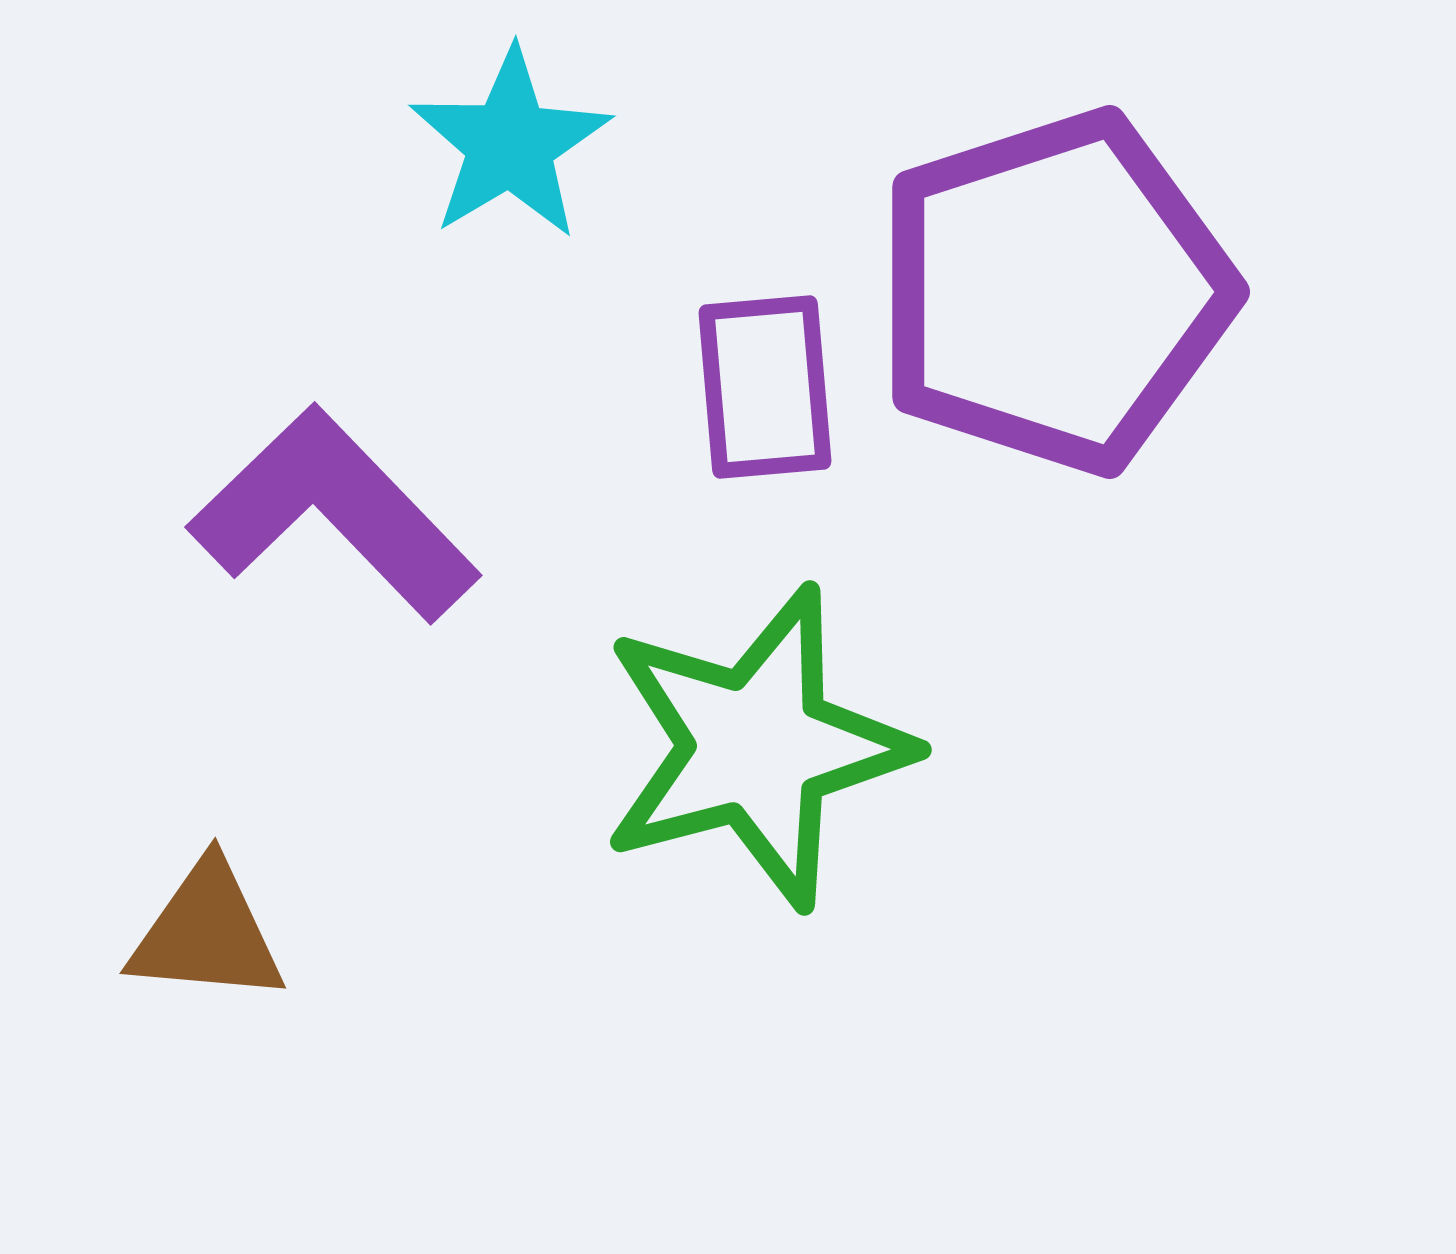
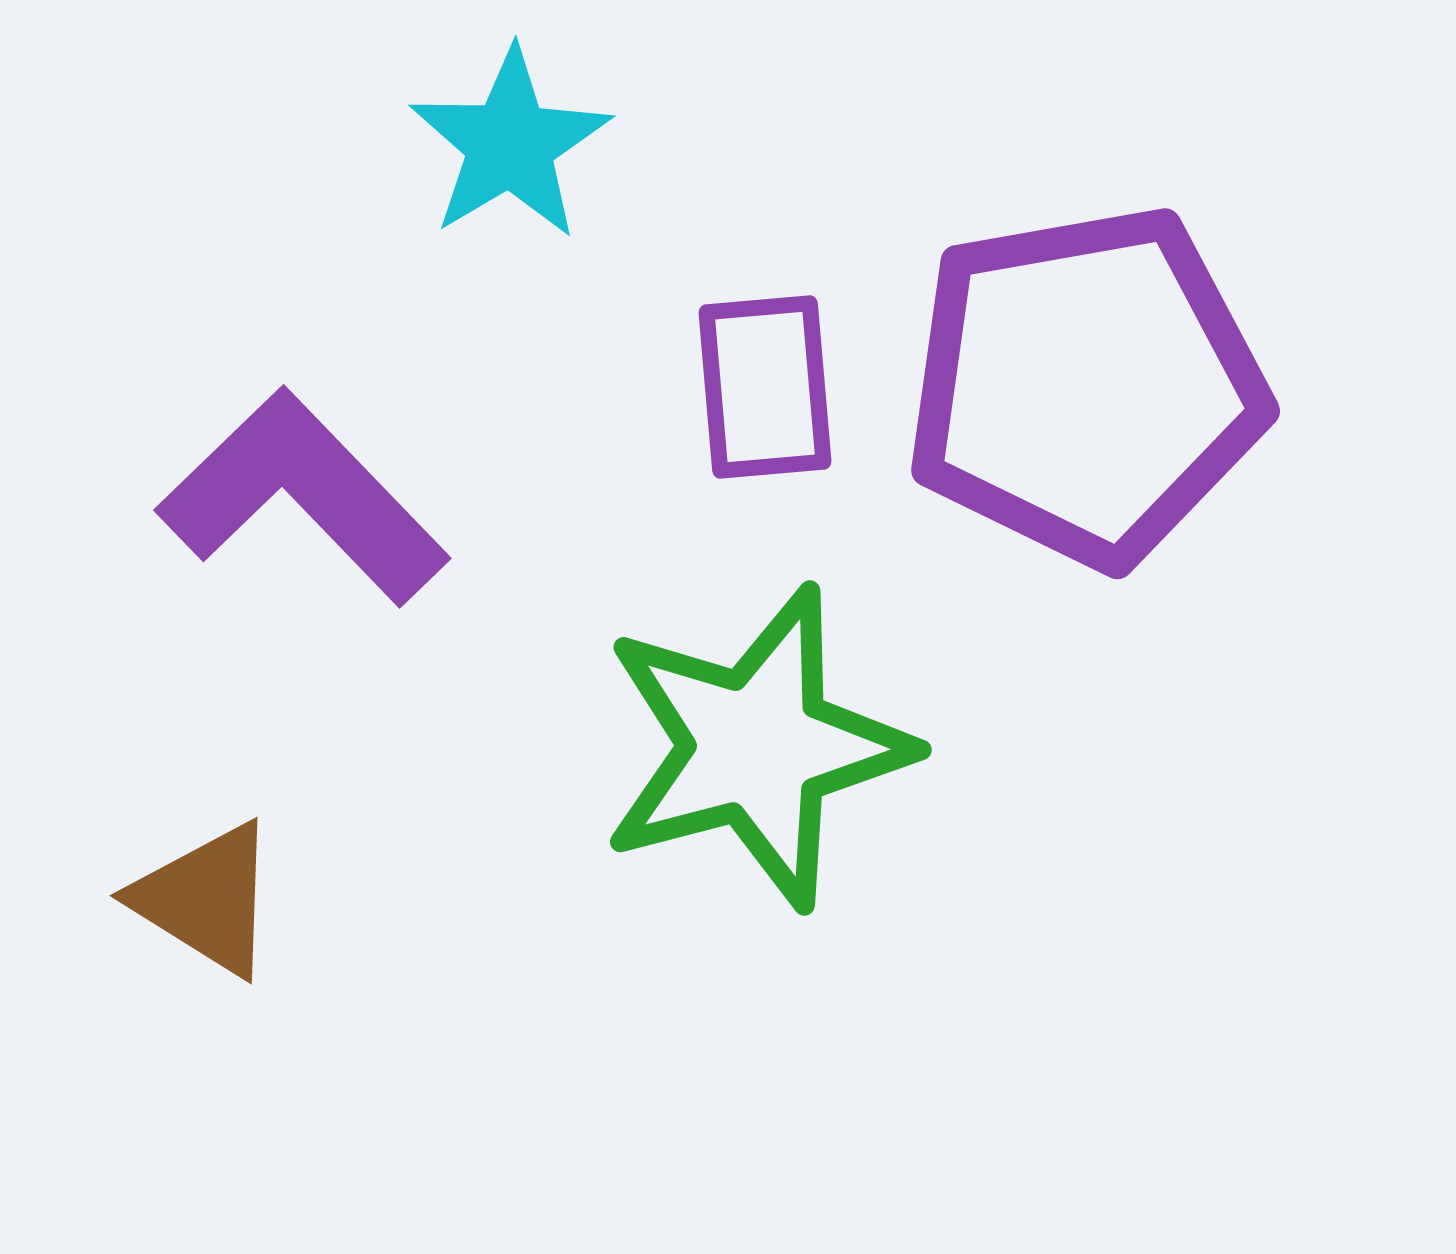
purple pentagon: moved 32 px right, 94 px down; rotated 8 degrees clockwise
purple L-shape: moved 31 px left, 17 px up
brown triangle: moved 1 px left, 34 px up; rotated 27 degrees clockwise
